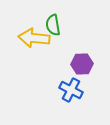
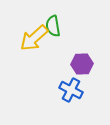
green semicircle: moved 1 px down
yellow arrow: rotated 48 degrees counterclockwise
